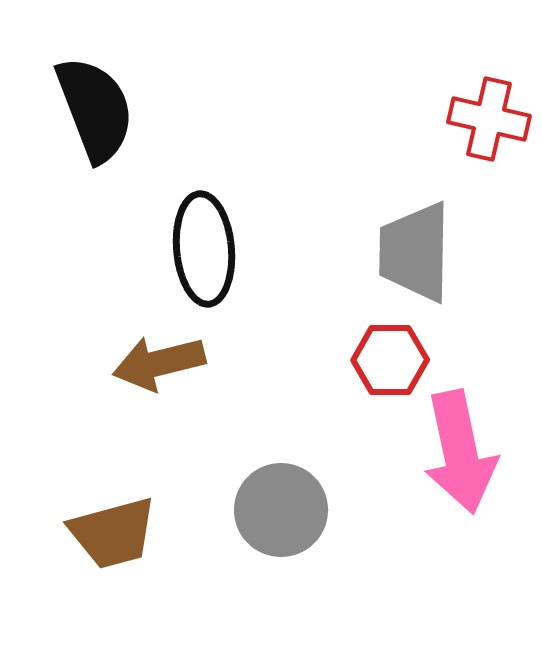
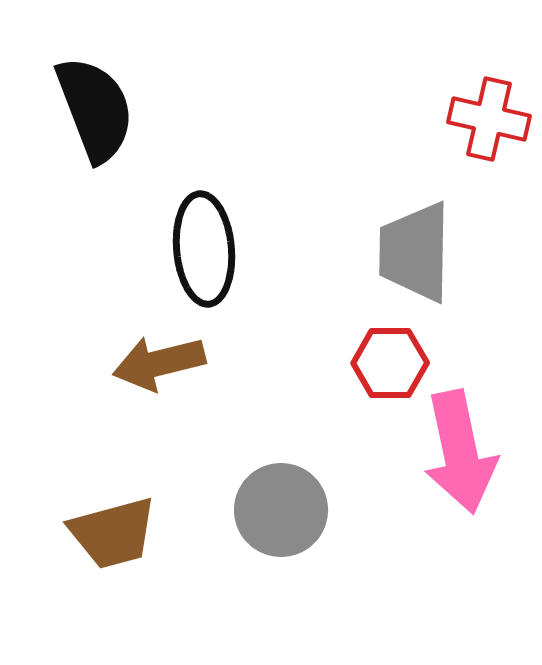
red hexagon: moved 3 px down
